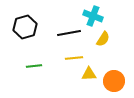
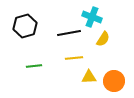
cyan cross: moved 1 px left, 1 px down
black hexagon: moved 1 px up
yellow triangle: moved 3 px down
